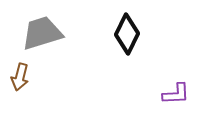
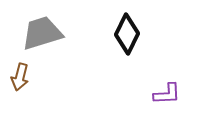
purple L-shape: moved 9 px left
